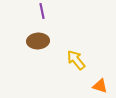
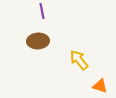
yellow arrow: moved 3 px right
